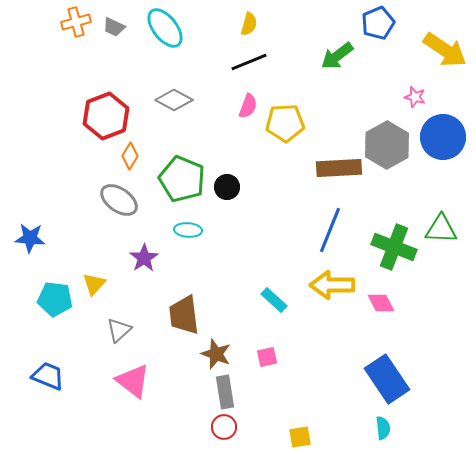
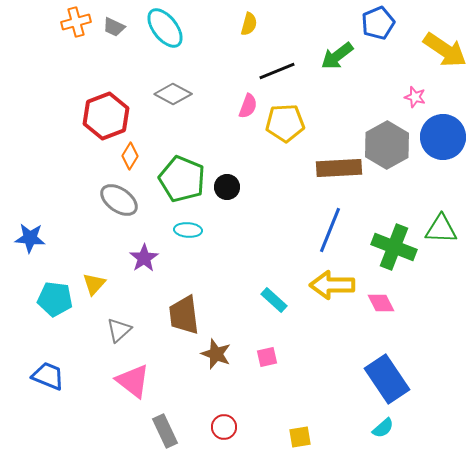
black line at (249, 62): moved 28 px right, 9 px down
gray diamond at (174, 100): moved 1 px left, 6 px up
gray rectangle at (225, 392): moved 60 px left, 39 px down; rotated 16 degrees counterclockwise
cyan semicircle at (383, 428): rotated 55 degrees clockwise
